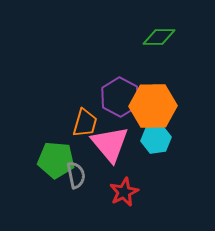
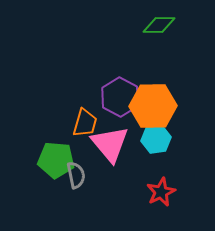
green diamond: moved 12 px up
red star: moved 37 px right
